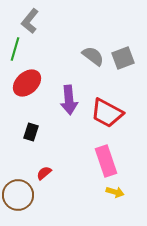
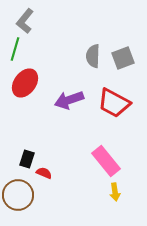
gray L-shape: moved 5 px left
gray semicircle: rotated 125 degrees counterclockwise
red ellipse: moved 2 px left; rotated 12 degrees counterclockwise
purple arrow: rotated 76 degrees clockwise
red trapezoid: moved 7 px right, 10 px up
black rectangle: moved 4 px left, 27 px down
pink rectangle: rotated 20 degrees counterclockwise
red semicircle: rotated 63 degrees clockwise
yellow arrow: rotated 66 degrees clockwise
